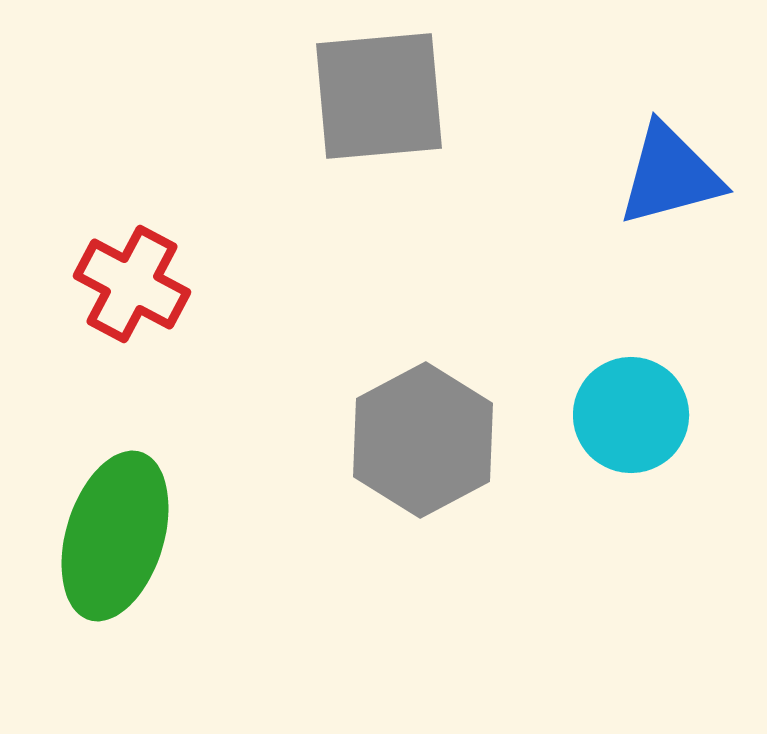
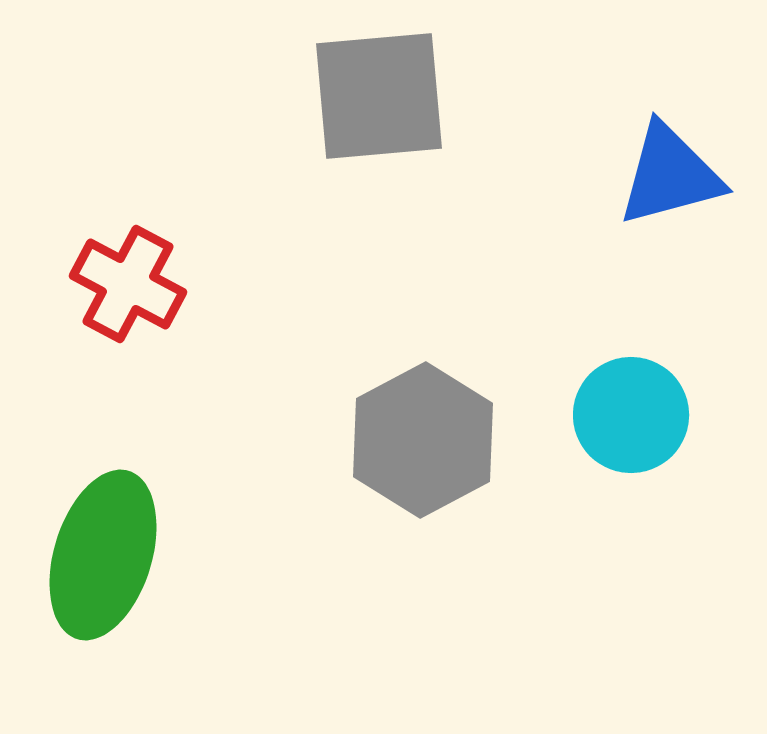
red cross: moved 4 px left
green ellipse: moved 12 px left, 19 px down
